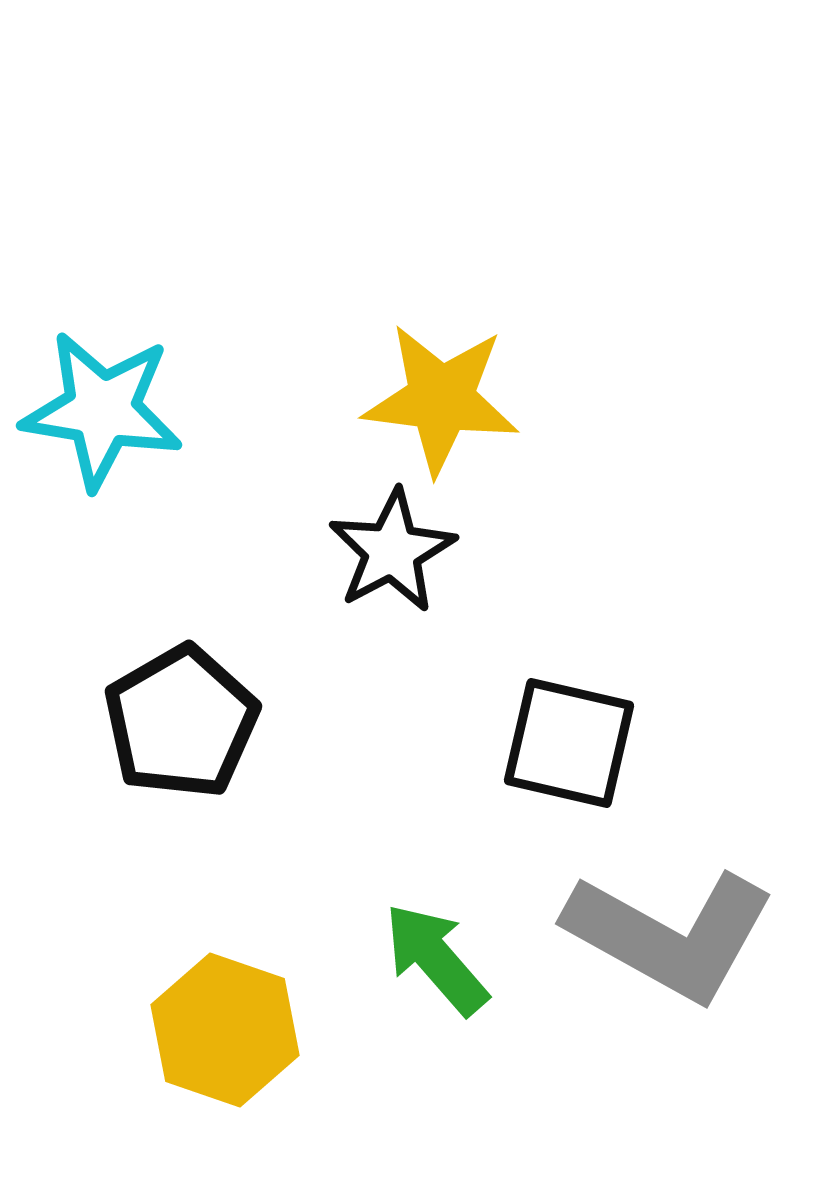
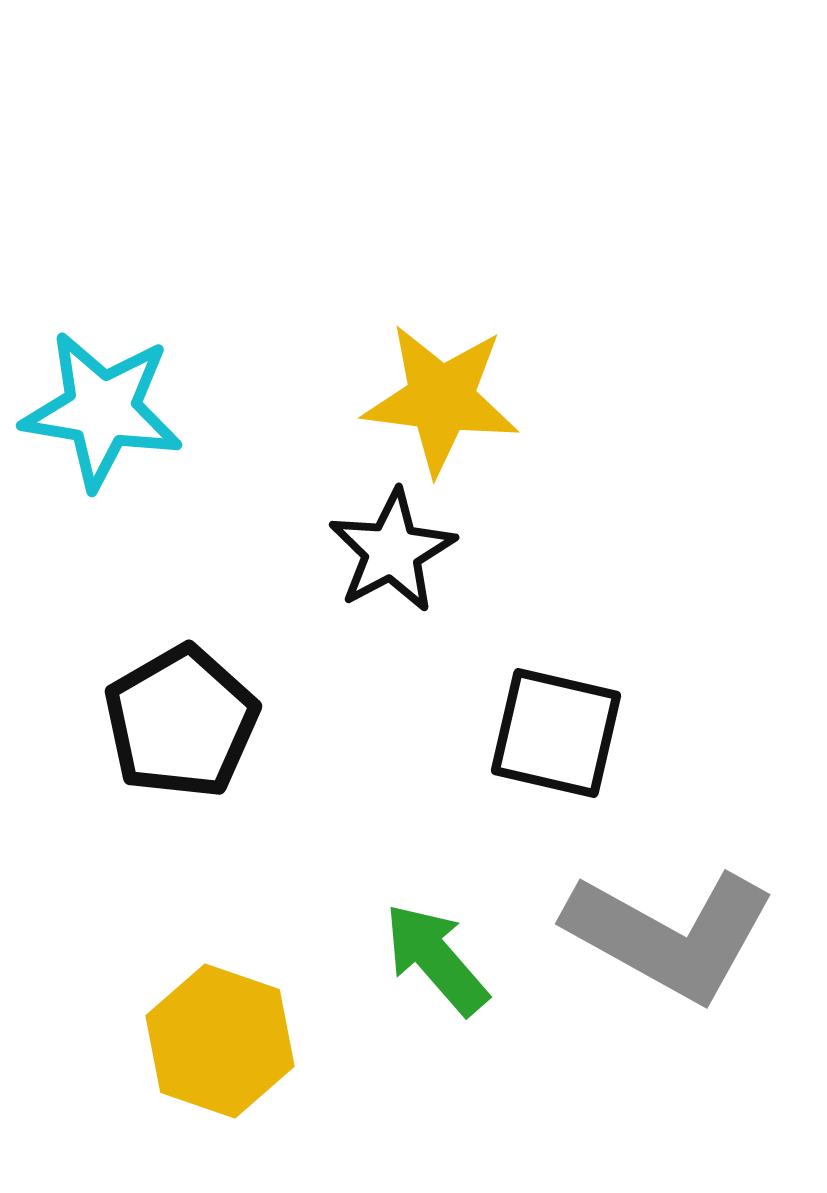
black square: moved 13 px left, 10 px up
yellow hexagon: moved 5 px left, 11 px down
